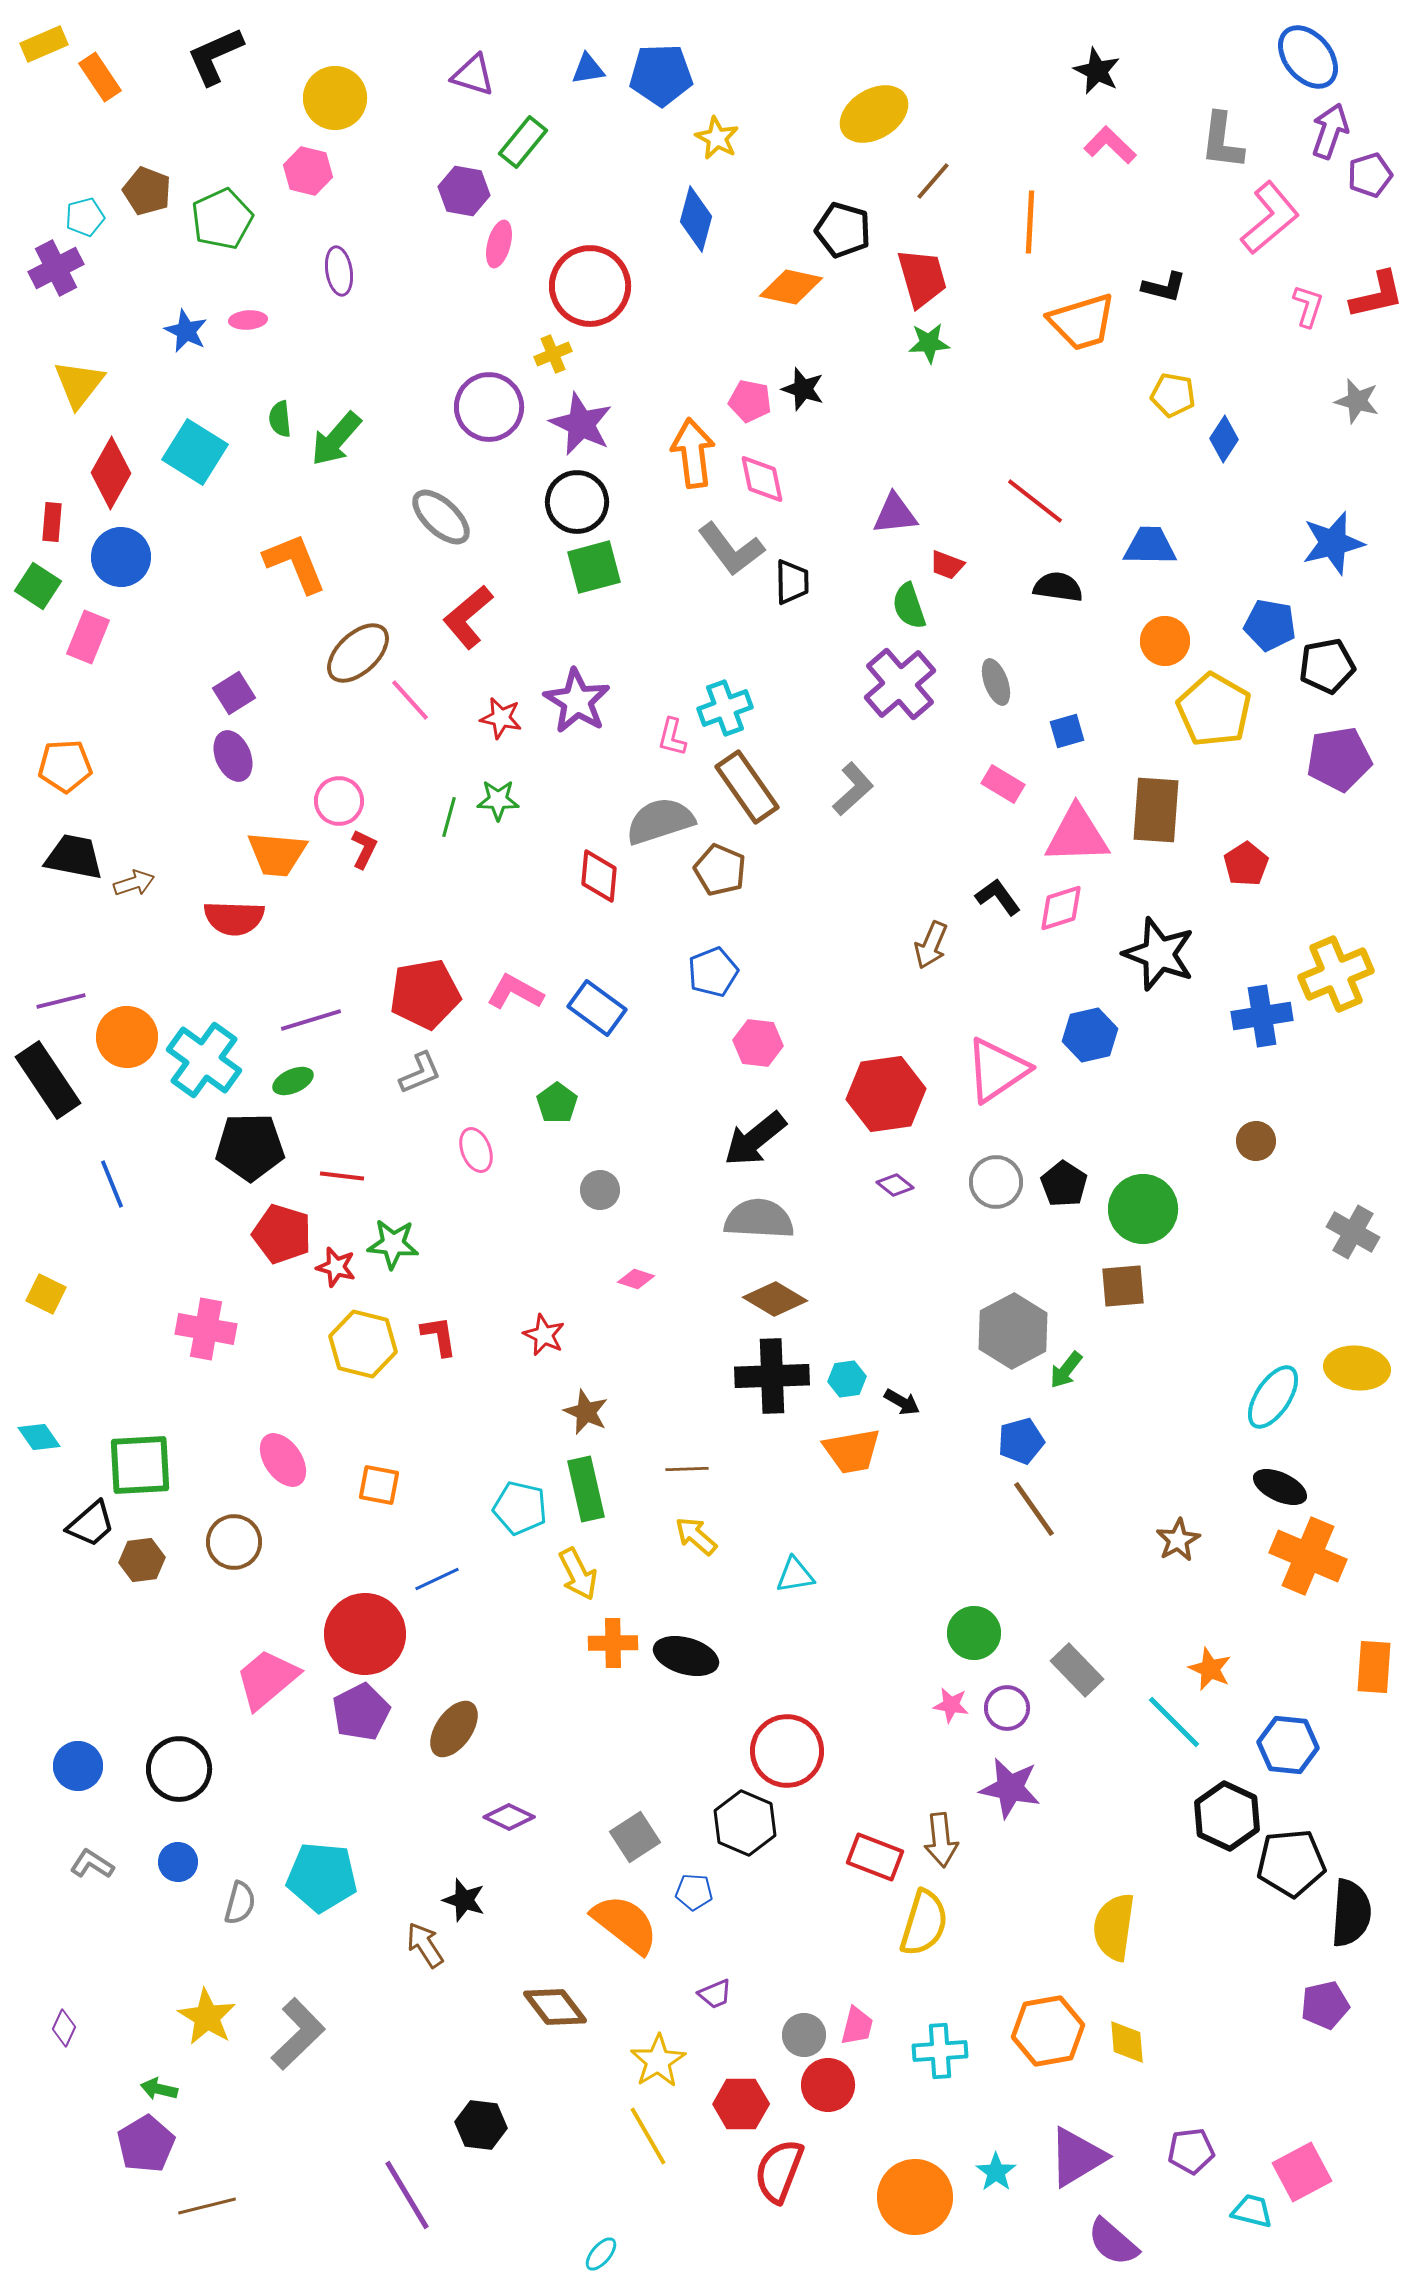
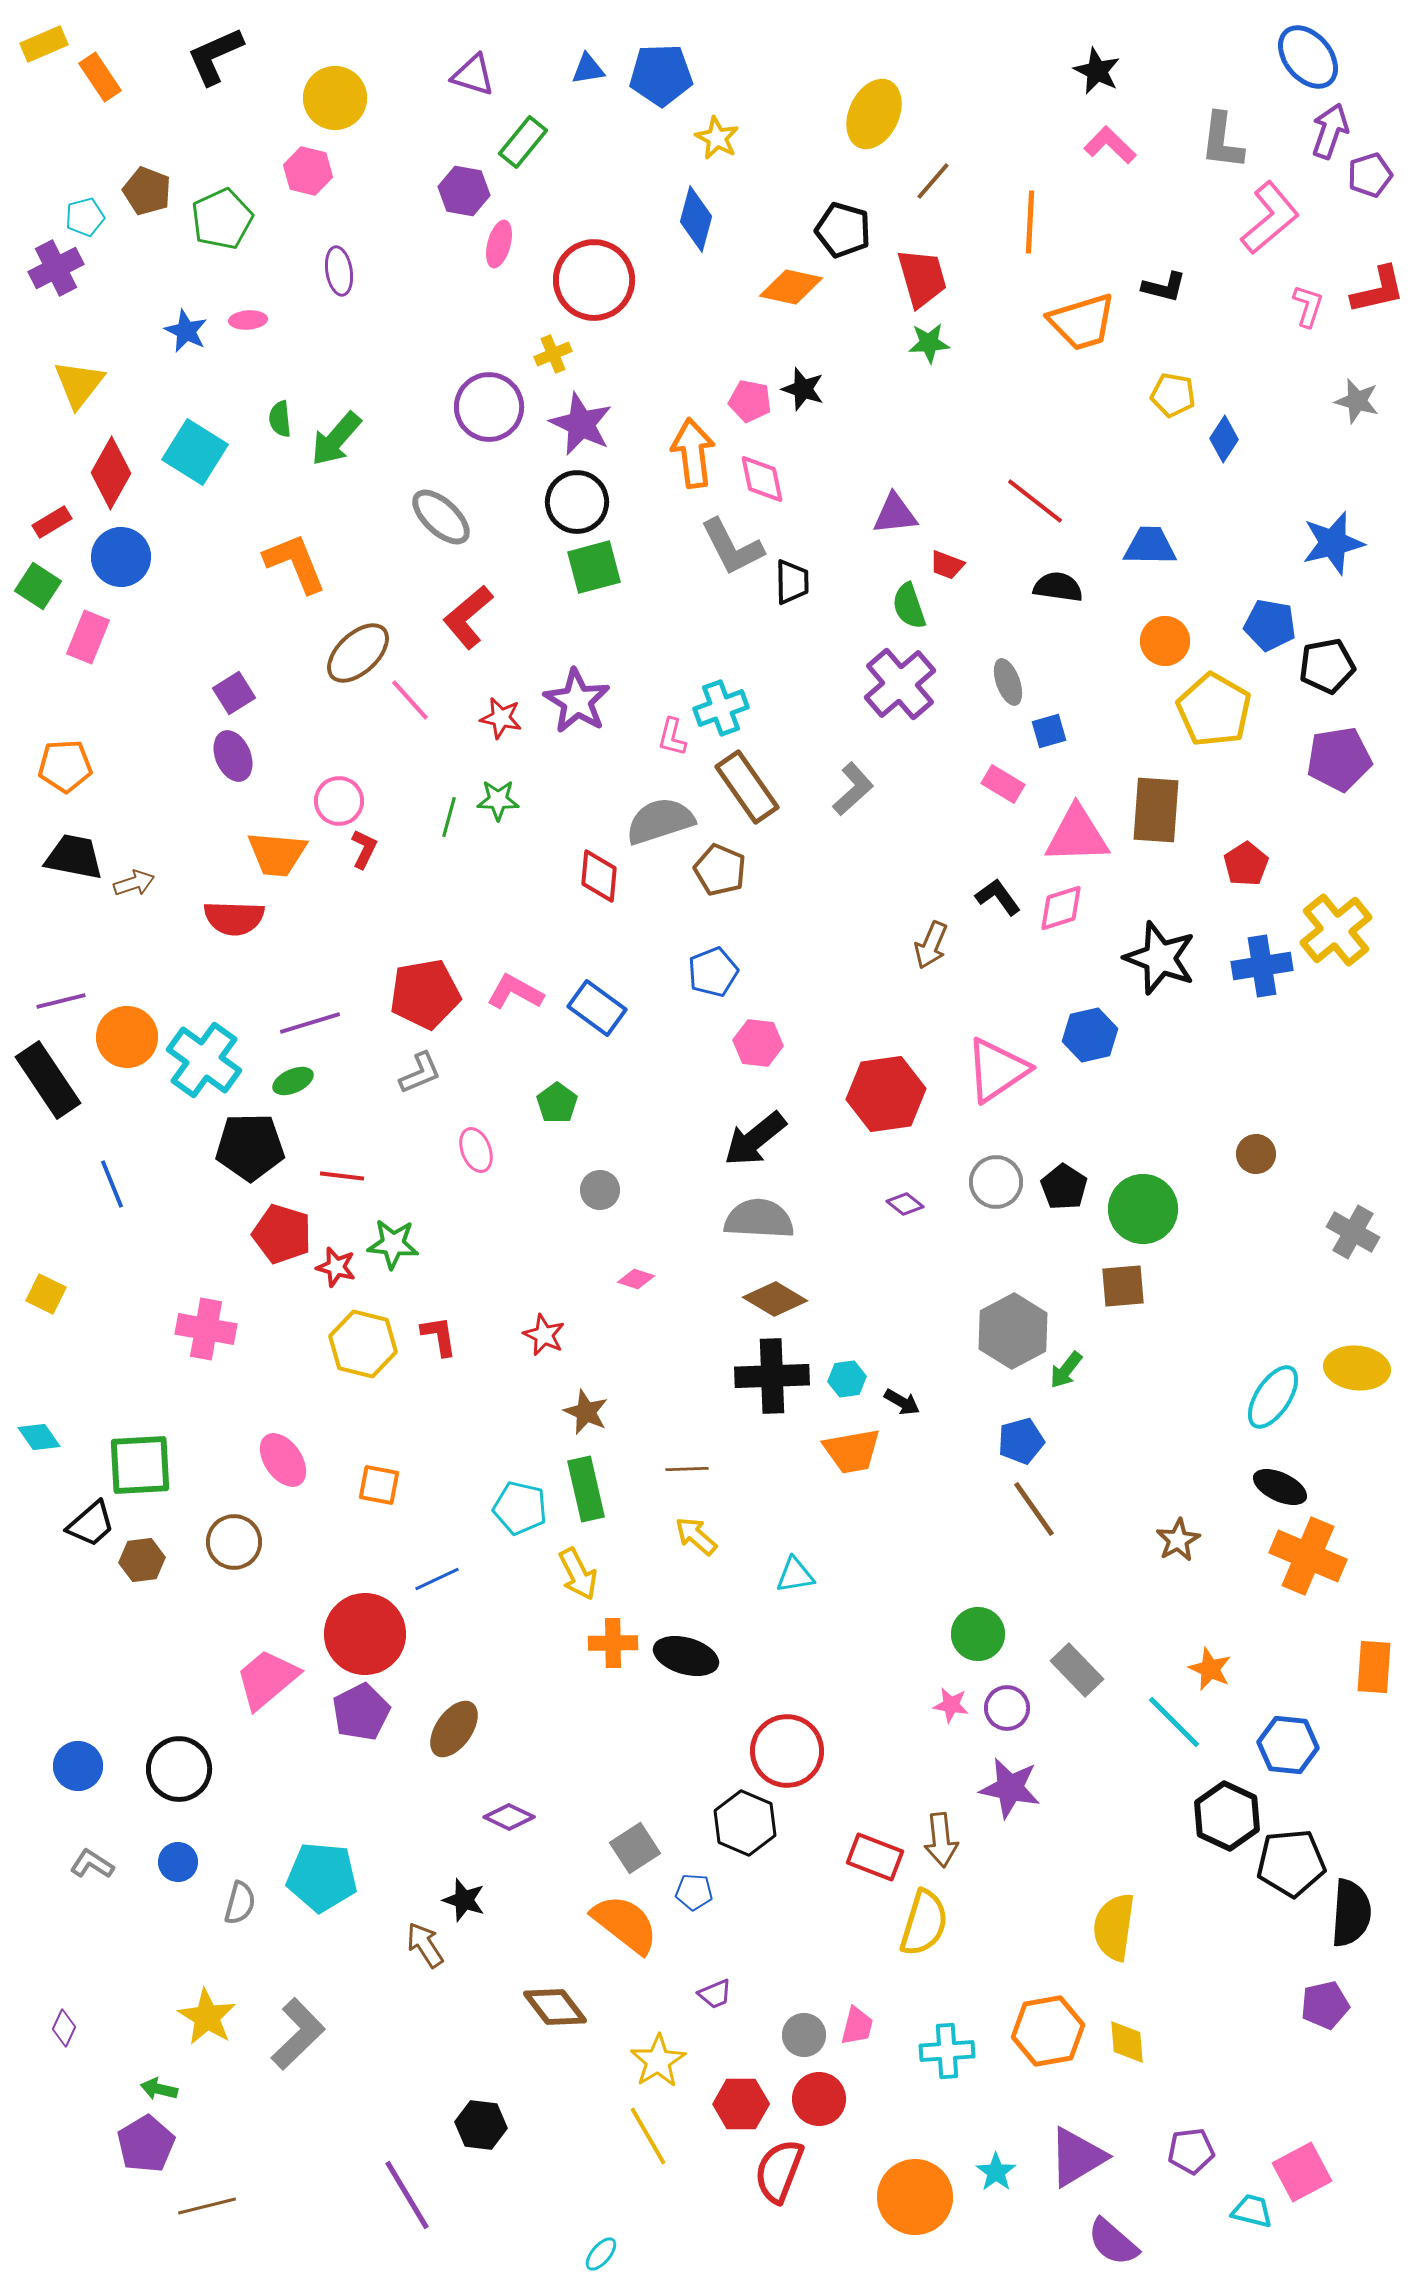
yellow ellipse at (874, 114): rotated 34 degrees counterclockwise
red circle at (590, 286): moved 4 px right, 6 px up
red L-shape at (1377, 295): moved 1 px right, 5 px up
red rectangle at (52, 522): rotated 54 degrees clockwise
gray L-shape at (731, 549): moved 1 px right, 2 px up; rotated 10 degrees clockwise
gray ellipse at (996, 682): moved 12 px right
cyan cross at (725, 708): moved 4 px left
blue square at (1067, 731): moved 18 px left
black star at (1159, 954): moved 1 px right, 4 px down
yellow cross at (1336, 974): moved 44 px up; rotated 16 degrees counterclockwise
blue cross at (1262, 1016): moved 50 px up
purple line at (311, 1020): moved 1 px left, 3 px down
brown circle at (1256, 1141): moved 13 px down
black pentagon at (1064, 1184): moved 3 px down
purple diamond at (895, 1185): moved 10 px right, 19 px down
green circle at (974, 1633): moved 4 px right, 1 px down
gray square at (635, 1837): moved 11 px down
cyan cross at (940, 2051): moved 7 px right
red circle at (828, 2085): moved 9 px left, 14 px down
